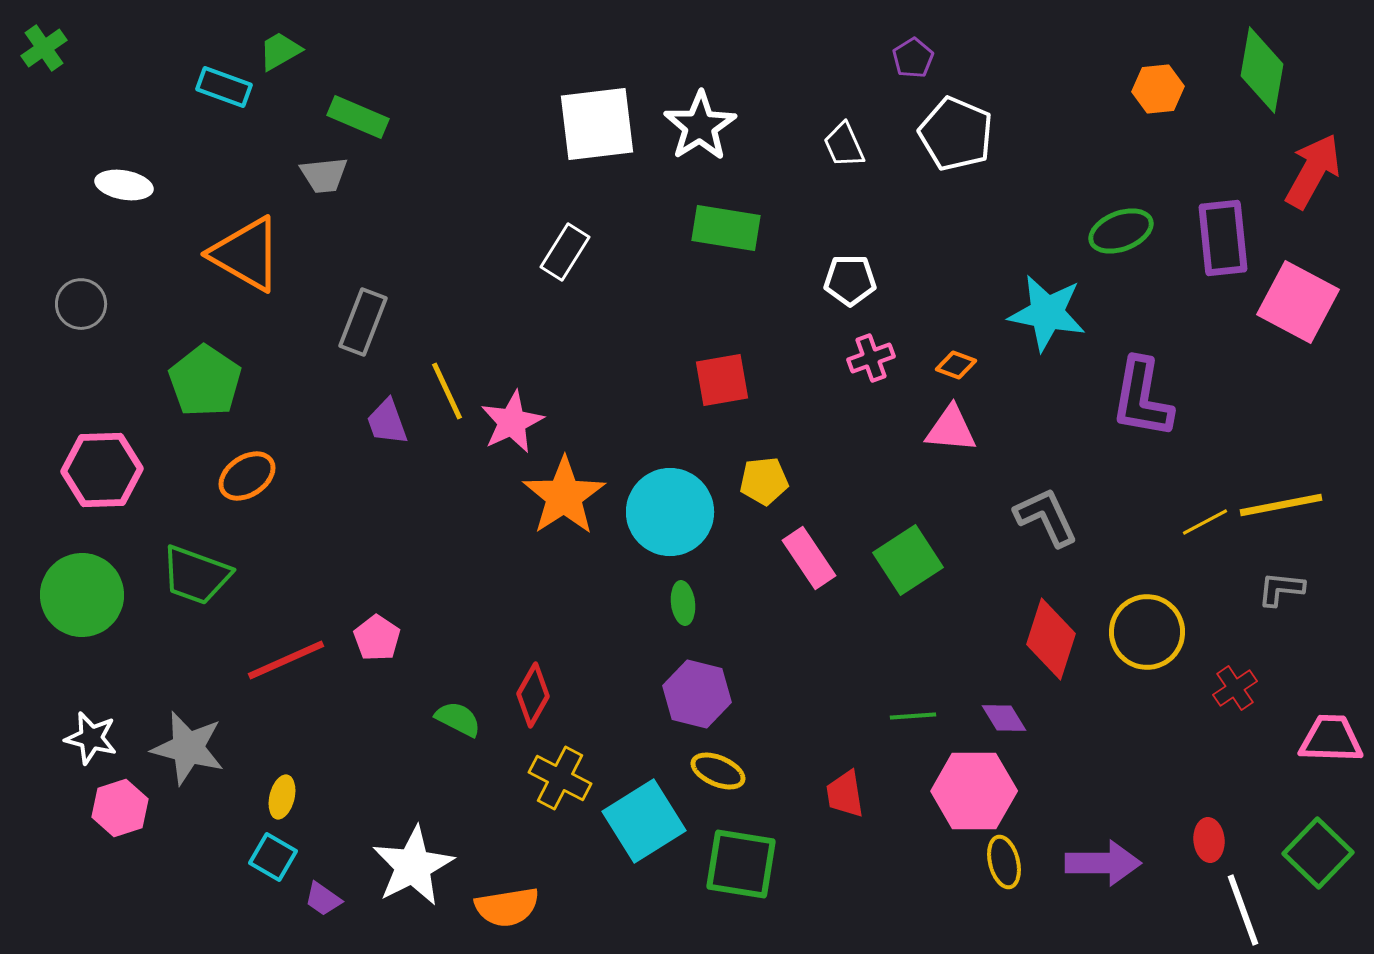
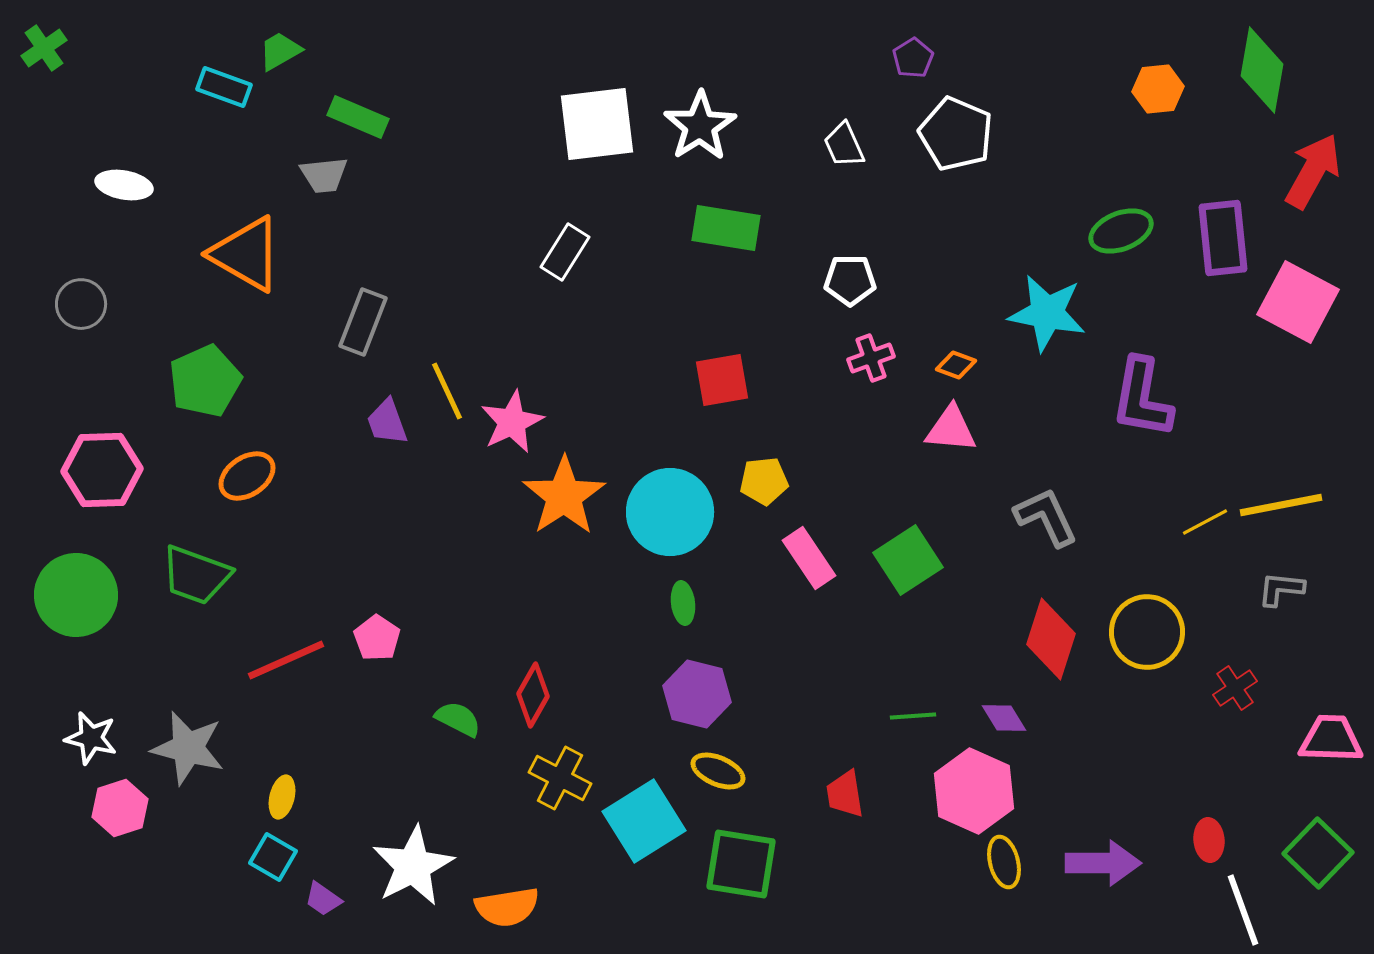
green pentagon at (205, 381): rotated 14 degrees clockwise
green circle at (82, 595): moved 6 px left
pink hexagon at (974, 791): rotated 24 degrees clockwise
